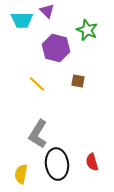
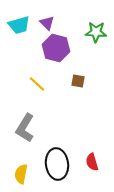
purple triangle: moved 12 px down
cyan trapezoid: moved 3 px left, 5 px down; rotated 15 degrees counterclockwise
green star: moved 9 px right, 2 px down; rotated 20 degrees counterclockwise
gray L-shape: moved 13 px left, 6 px up
